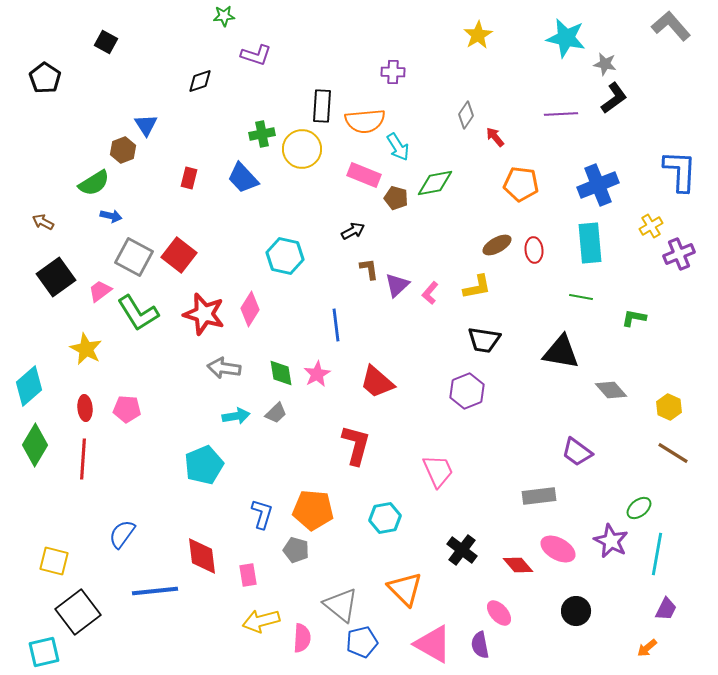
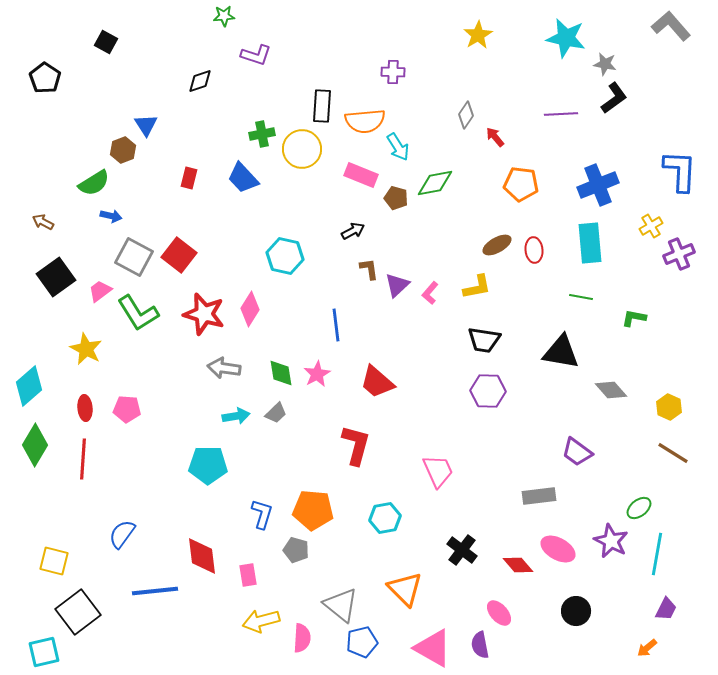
pink rectangle at (364, 175): moved 3 px left
purple hexagon at (467, 391): moved 21 px right; rotated 24 degrees clockwise
cyan pentagon at (204, 465): moved 4 px right; rotated 24 degrees clockwise
pink triangle at (433, 644): moved 4 px down
